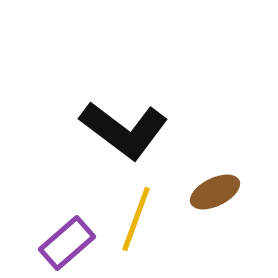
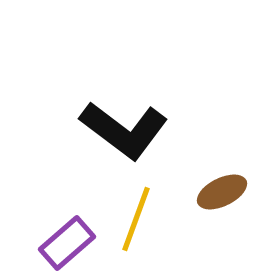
brown ellipse: moved 7 px right
